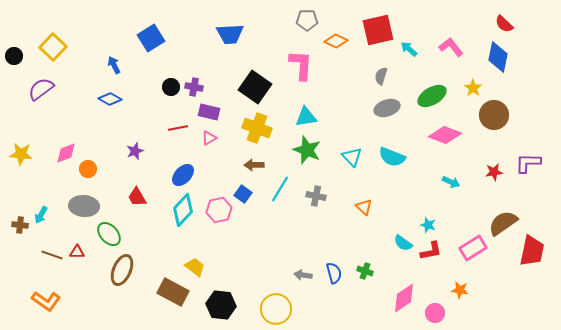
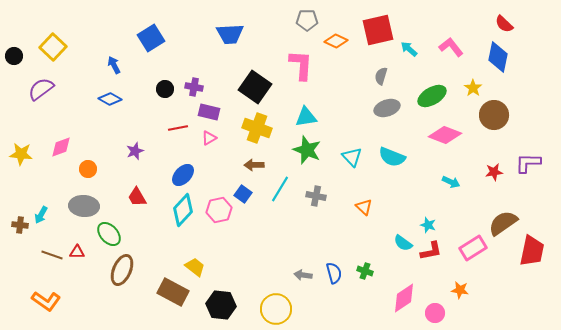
black circle at (171, 87): moved 6 px left, 2 px down
pink diamond at (66, 153): moved 5 px left, 6 px up
